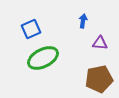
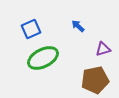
blue arrow: moved 5 px left, 5 px down; rotated 56 degrees counterclockwise
purple triangle: moved 3 px right, 6 px down; rotated 21 degrees counterclockwise
brown pentagon: moved 4 px left, 1 px down
